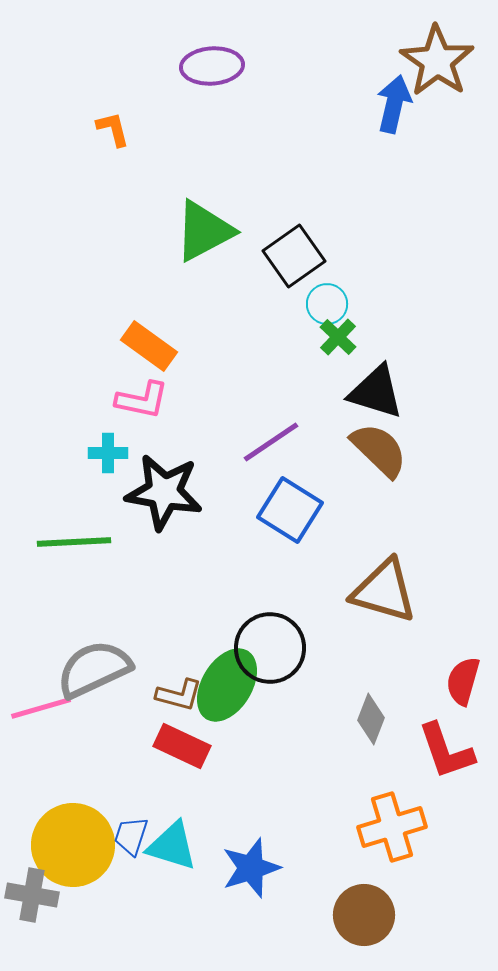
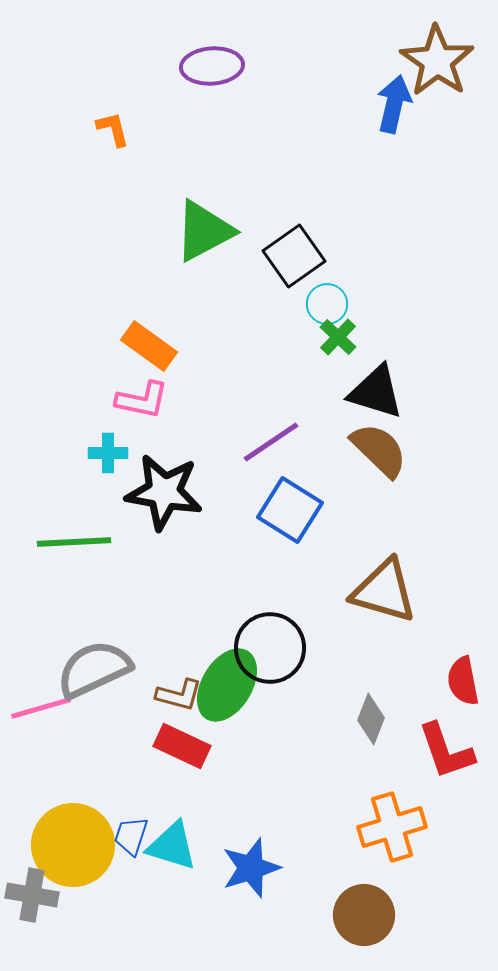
red semicircle: rotated 27 degrees counterclockwise
